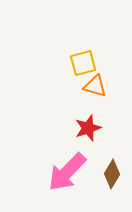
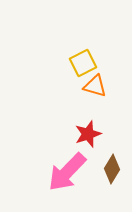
yellow square: rotated 12 degrees counterclockwise
red star: moved 6 px down
brown diamond: moved 5 px up
